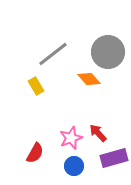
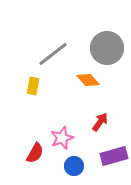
gray circle: moved 1 px left, 4 px up
orange diamond: moved 1 px left, 1 px down
yellow rectangle: moved 3 px left; rotated 42 degrees clockwise
red arrow: moved 2 px right, 11 px up; rotated 78 degrees clockwise
pink star: moved 9 px left
purple rectangle: moved 2 px up
